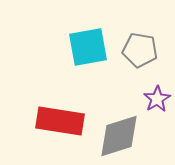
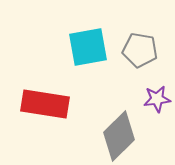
purple star: rotated 24 degrees clockwise
red rectangle: moved 15 px left, 17 px up
gray diamond: rotated 27 degrees counterclockwise
